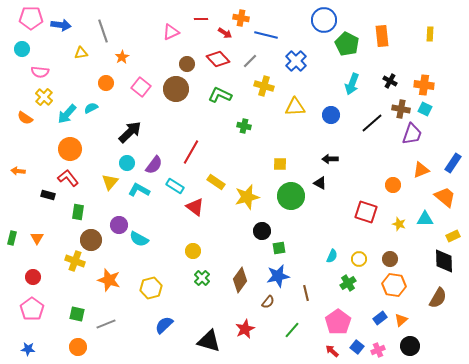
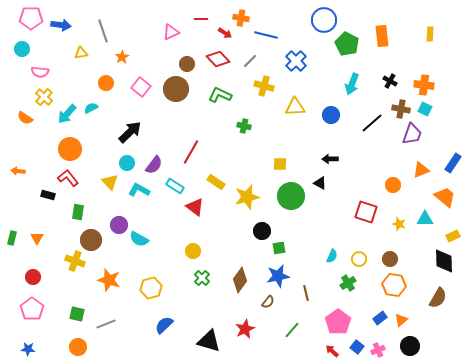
yellow triangle at (110, 182): rotated 24 degrees counterclockwise
